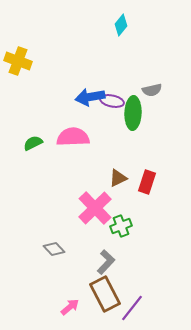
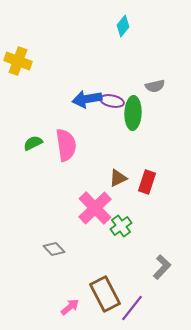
cyan diamond: moved 2 px right, 1 px down
gray semicircle: moved 3 px right, 4 px up
blue arrow: moved 3 px left, 2 px down
pink semicircle: moved 7 px left, 8 px down; rotated 84 degrees clockwise
green cross: rotated 15 degrees counterclockwise
gray L-shape: moved 56 px right, 5 px down
